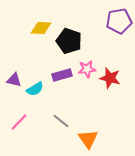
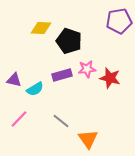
pink line: moved 3 px up
